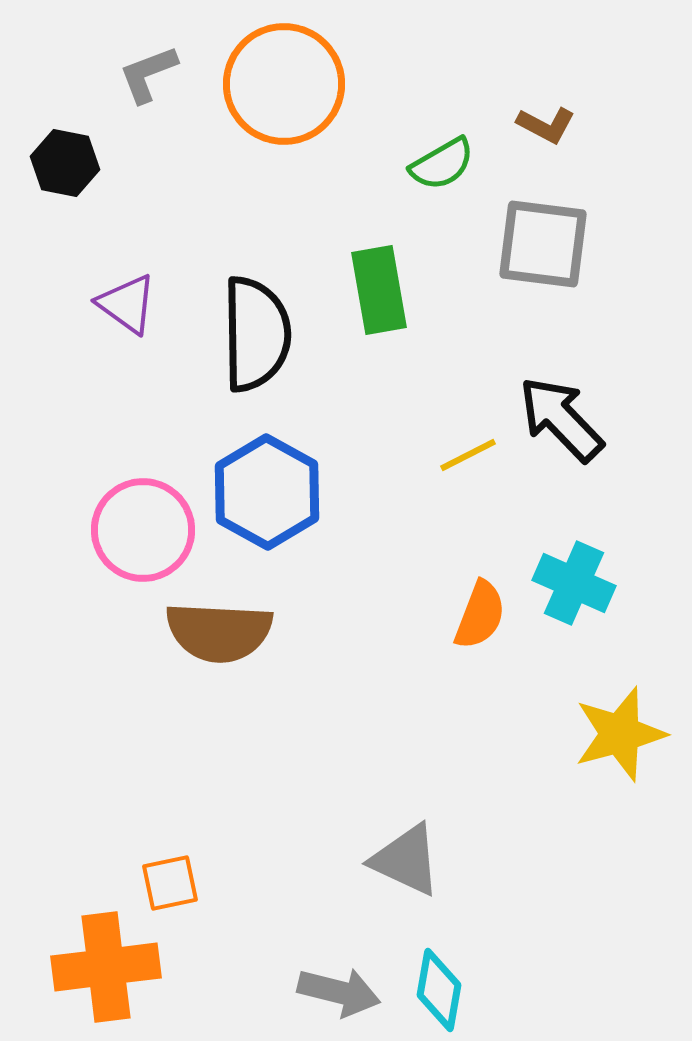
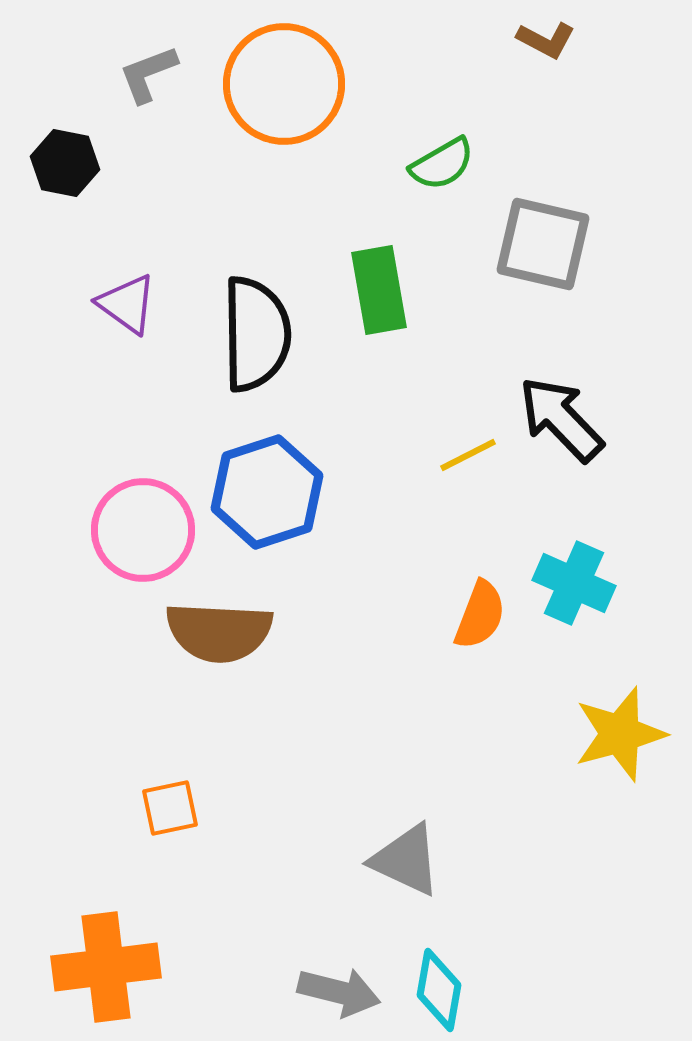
brown L-shape: moved 85 px up
gray square: rotated 6 degrees clockwise
blue hexagon: rotated 13 degrees clockwise
orange square: moved 75 px up
